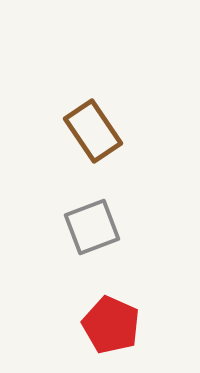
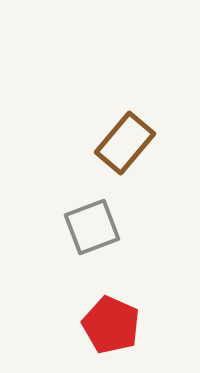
brown rectangle: moved 32 px right, 12 px down; rotated 74 degrees clockwise
